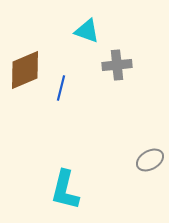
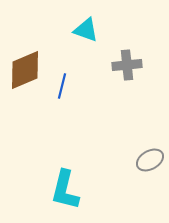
cyan triangle: moved 1 px left, 1 px up
gray cross: moved 10 px right
blue line: moved 1 px right, 2 px up
